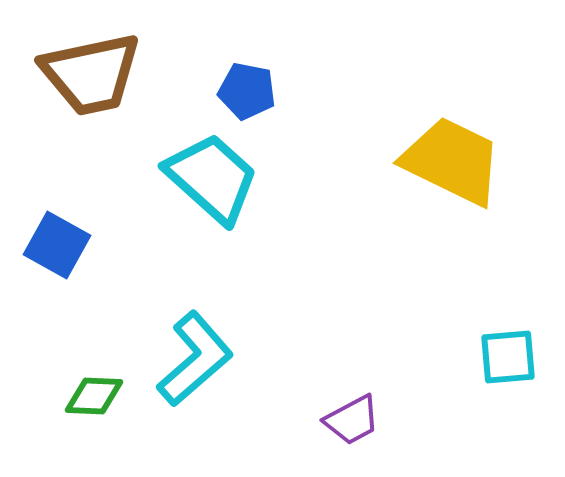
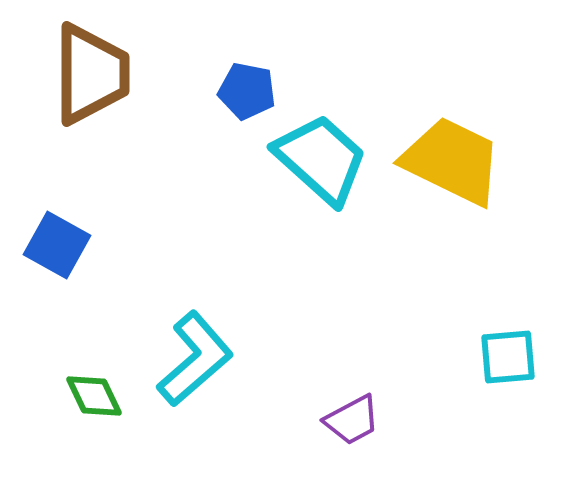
brown trapezoid: rotated 78 degrees counterclockwise
cyan trapezoid: moved 109 px right, 19 px up
green diamond: rotated 62 degrees clockwise
